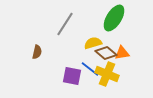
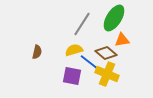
gray line: moved 17 px right
yellow semicircle: moved 19 px left, 7 px down
orange triangle: moved 13 px up
blue line: moved 1 px left, 7 px up
